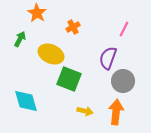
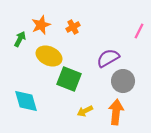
orange star: moved 4 px right, 12 px down; rotated 18 degrees clockwise
pink line: moved 15 px right, 2 px down
yellow ellipse: moved 2 px left, 2 px down
purple semicircle: rotated 40 degrees clockwise
yellow arrow: rotated 140 degrees clockwise
